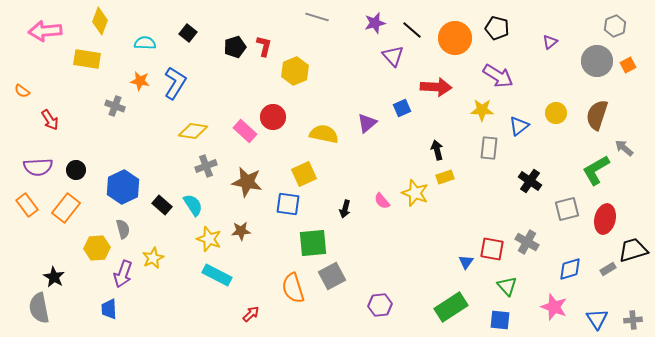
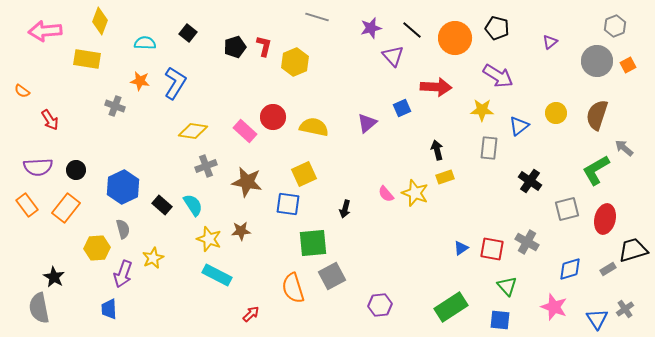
purple star at (375, 23): moved 4 px left, 5 px down
yellow hexagon at (295, 71): moved 9 px up
yellow semicircle at (324, 134): moved 10 px left, 7 px up
pink semicircle at (382, 201): moved 4 px right, 7 px up
blue triangle at (466, 262): moved 5 px left, 14 px up; rotated 21 degrees clockwise
gray cross at (633, 320): moved 8 px left, 11 px up; rotated 30 degrees counterclockwise
